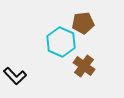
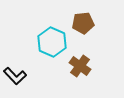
cyan hexagon: moved 9 px left
brown cross: moved 4 px left
